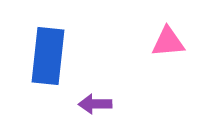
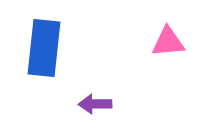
blue rectangle: moved 4 px left, 8 px up
